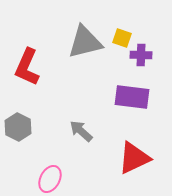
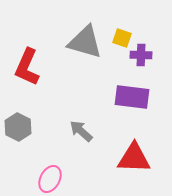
gray triangle: rotated 30 degrees clockwise
red triangle: rotated 27 degrees clockwise
